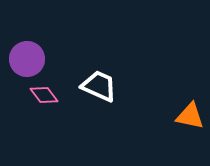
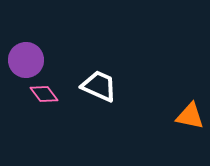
purple circle: moved 1 px left, 1 px down
pink diamond: moved 1 px up
